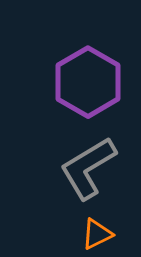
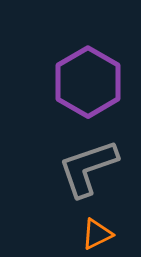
gray L-shape: rotated 12 degrees clockwise
